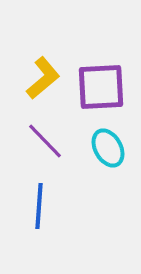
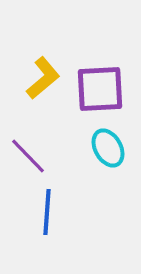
purple square: moved 1 px left, 2 px down
purple line: moved 17 px left, 15 px down
blue line: moved 8 px right, 6 px down
